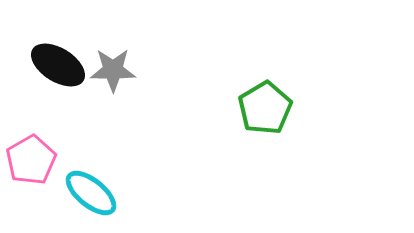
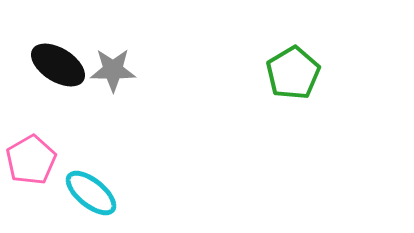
green pentagon: moved 28 px right, 35 px up
